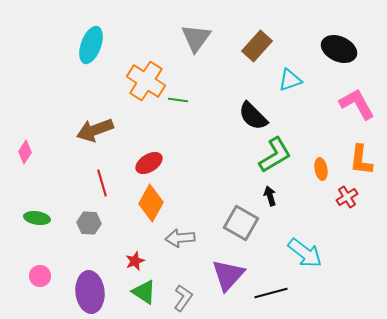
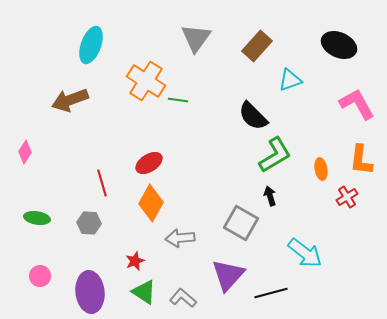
black ellipse: moved 4 px up
brown arrow: moved 25 px left, 30 px up
gray L-shape: rotated 84 degrees counterclockwise
